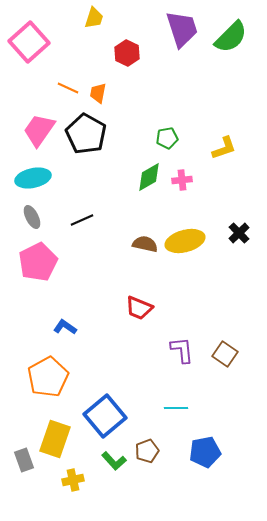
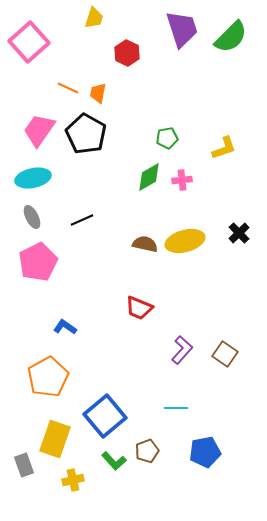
purple L-shape: rotated 48 degrees clockwise
gray rectangle: moved 5 px down
